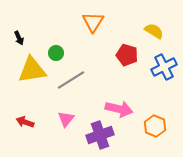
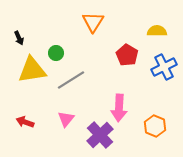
yellow semicircle: moved 3 px right; rotated 30 degrees counterclockwise
red pentagon: rotated 15 degrees clockwise
pink arrow: moved 1 px up; rotated 80 degrees clockwise
purple cross: rotated 24 degrees counterclockwise
